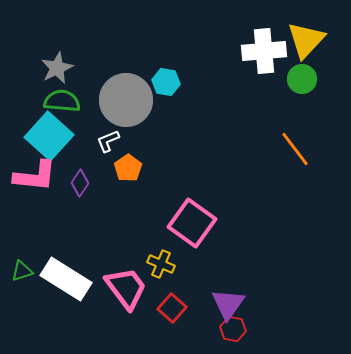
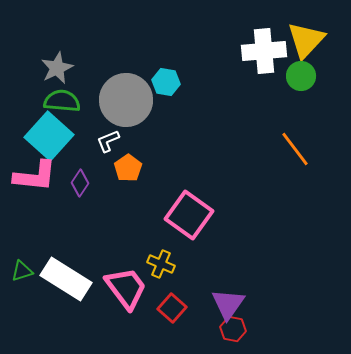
green circle: moved 1 px left, 3 px up
pink square: moved 3 px left, 8 px up
